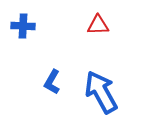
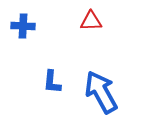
red triangle: moved 7 px left, 4 px up
blue L-shape: rotated 25 degrees counterclockwise
